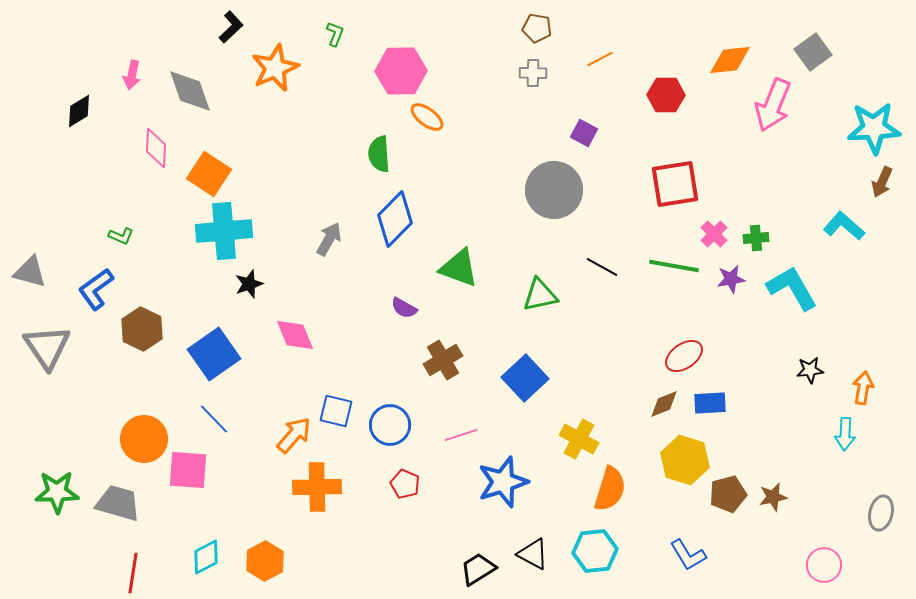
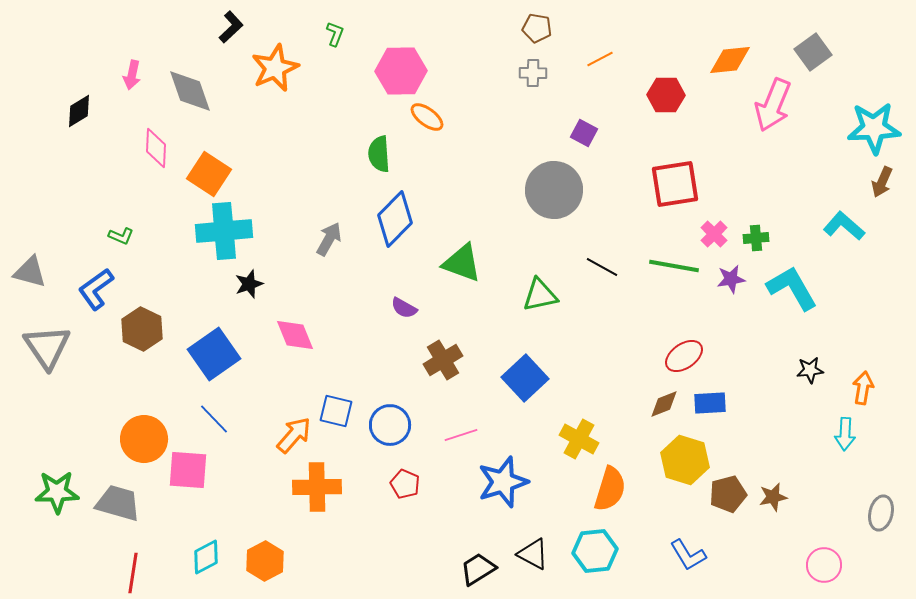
green triangle at (459, 268): moved 3 px right, 5 px up
